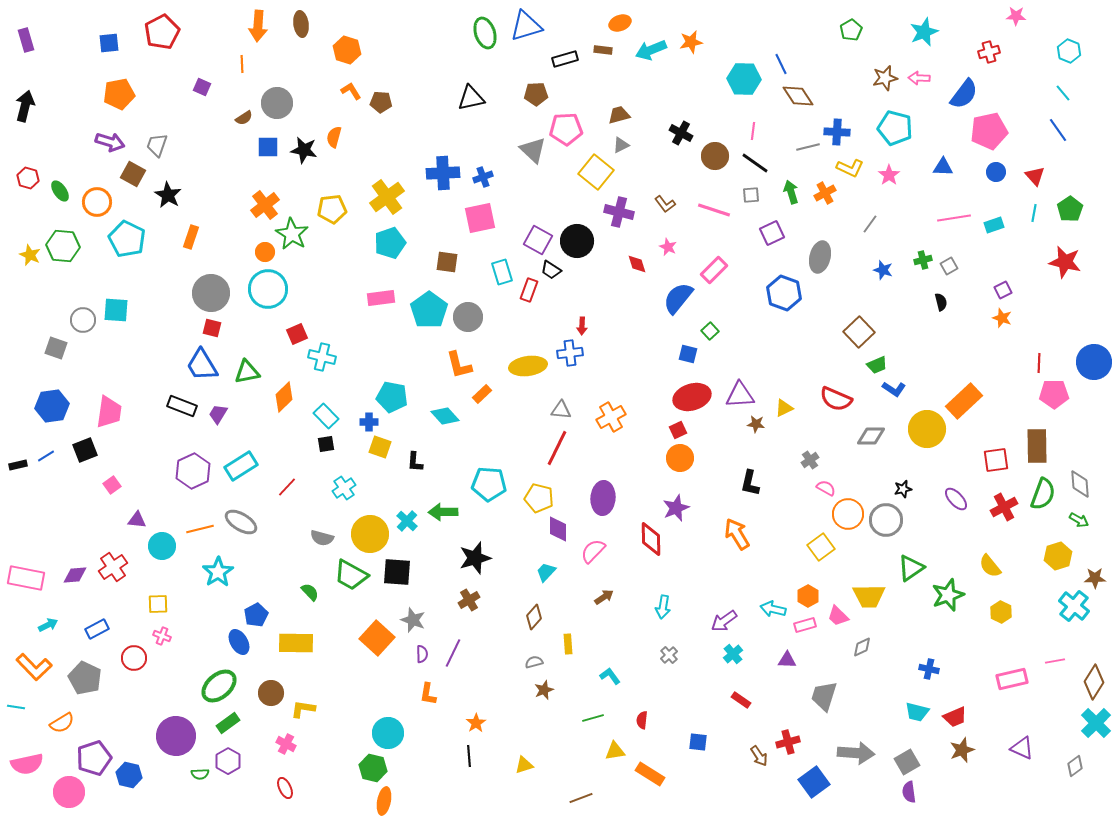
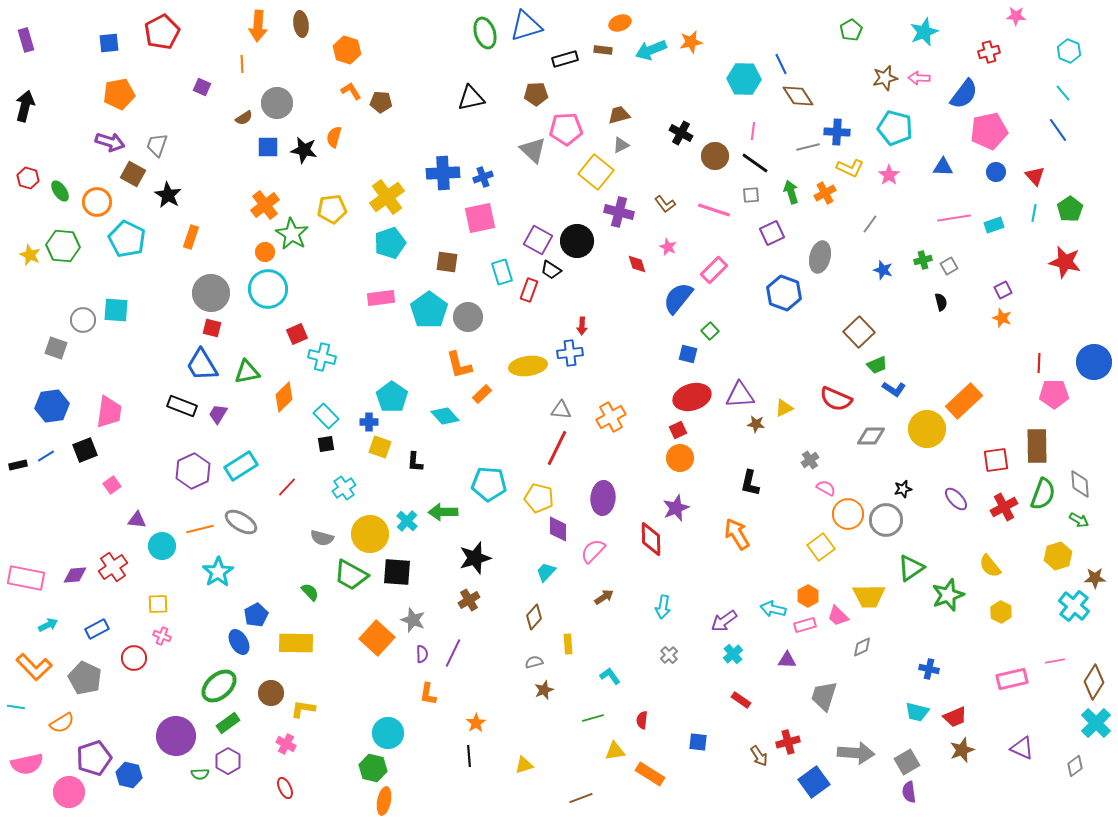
cyan pentagon at (392, 397): rotated 24 degrees clockwise
